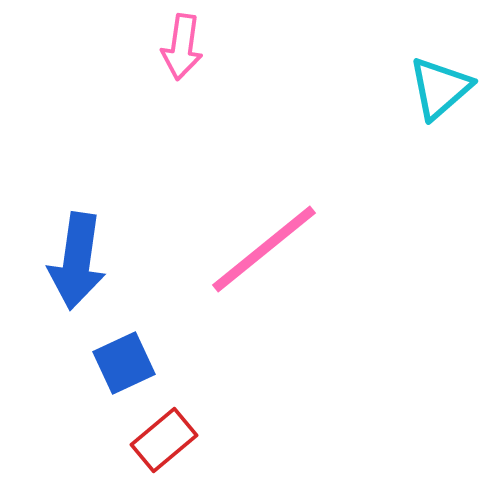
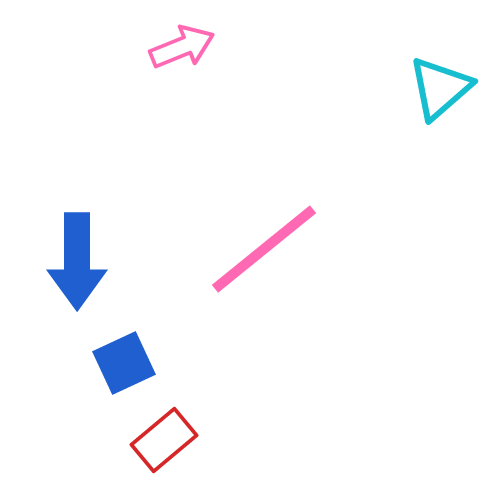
pink arrow: rotated 120 degrees counterclockwise
blue arrow: rotated 8 degrees counterclockwise
